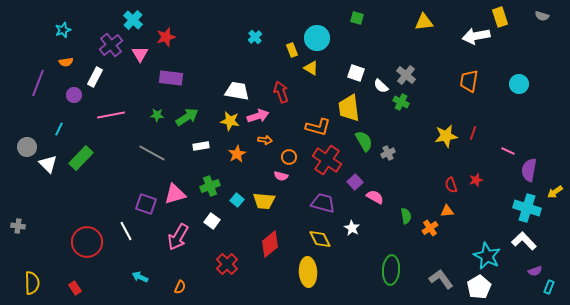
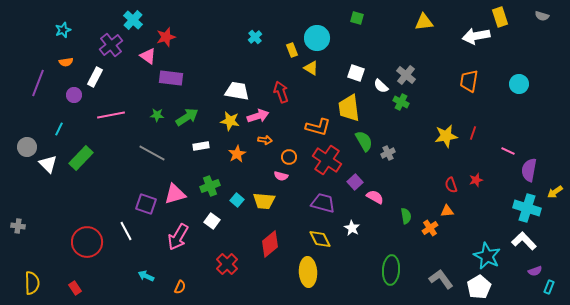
pink triangle at (140, 54): moved 8 px right, 2 px down; rotated 24 degrees counterclockwise
cyan arrow at (140, 277): moved 6 px right, 1 px up
